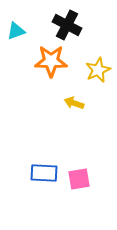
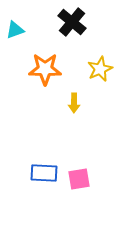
black cross: moved 5 px right, 3 px up; rotated 12 degrees clockwise
cyan triangle: moved 1 px left, 1 px up
orange star: moved 6 px left, 8 px down
yellow star: moved 2 px right, 1 px up
yellow arrow: rotated 108 degrees counterclockwise
